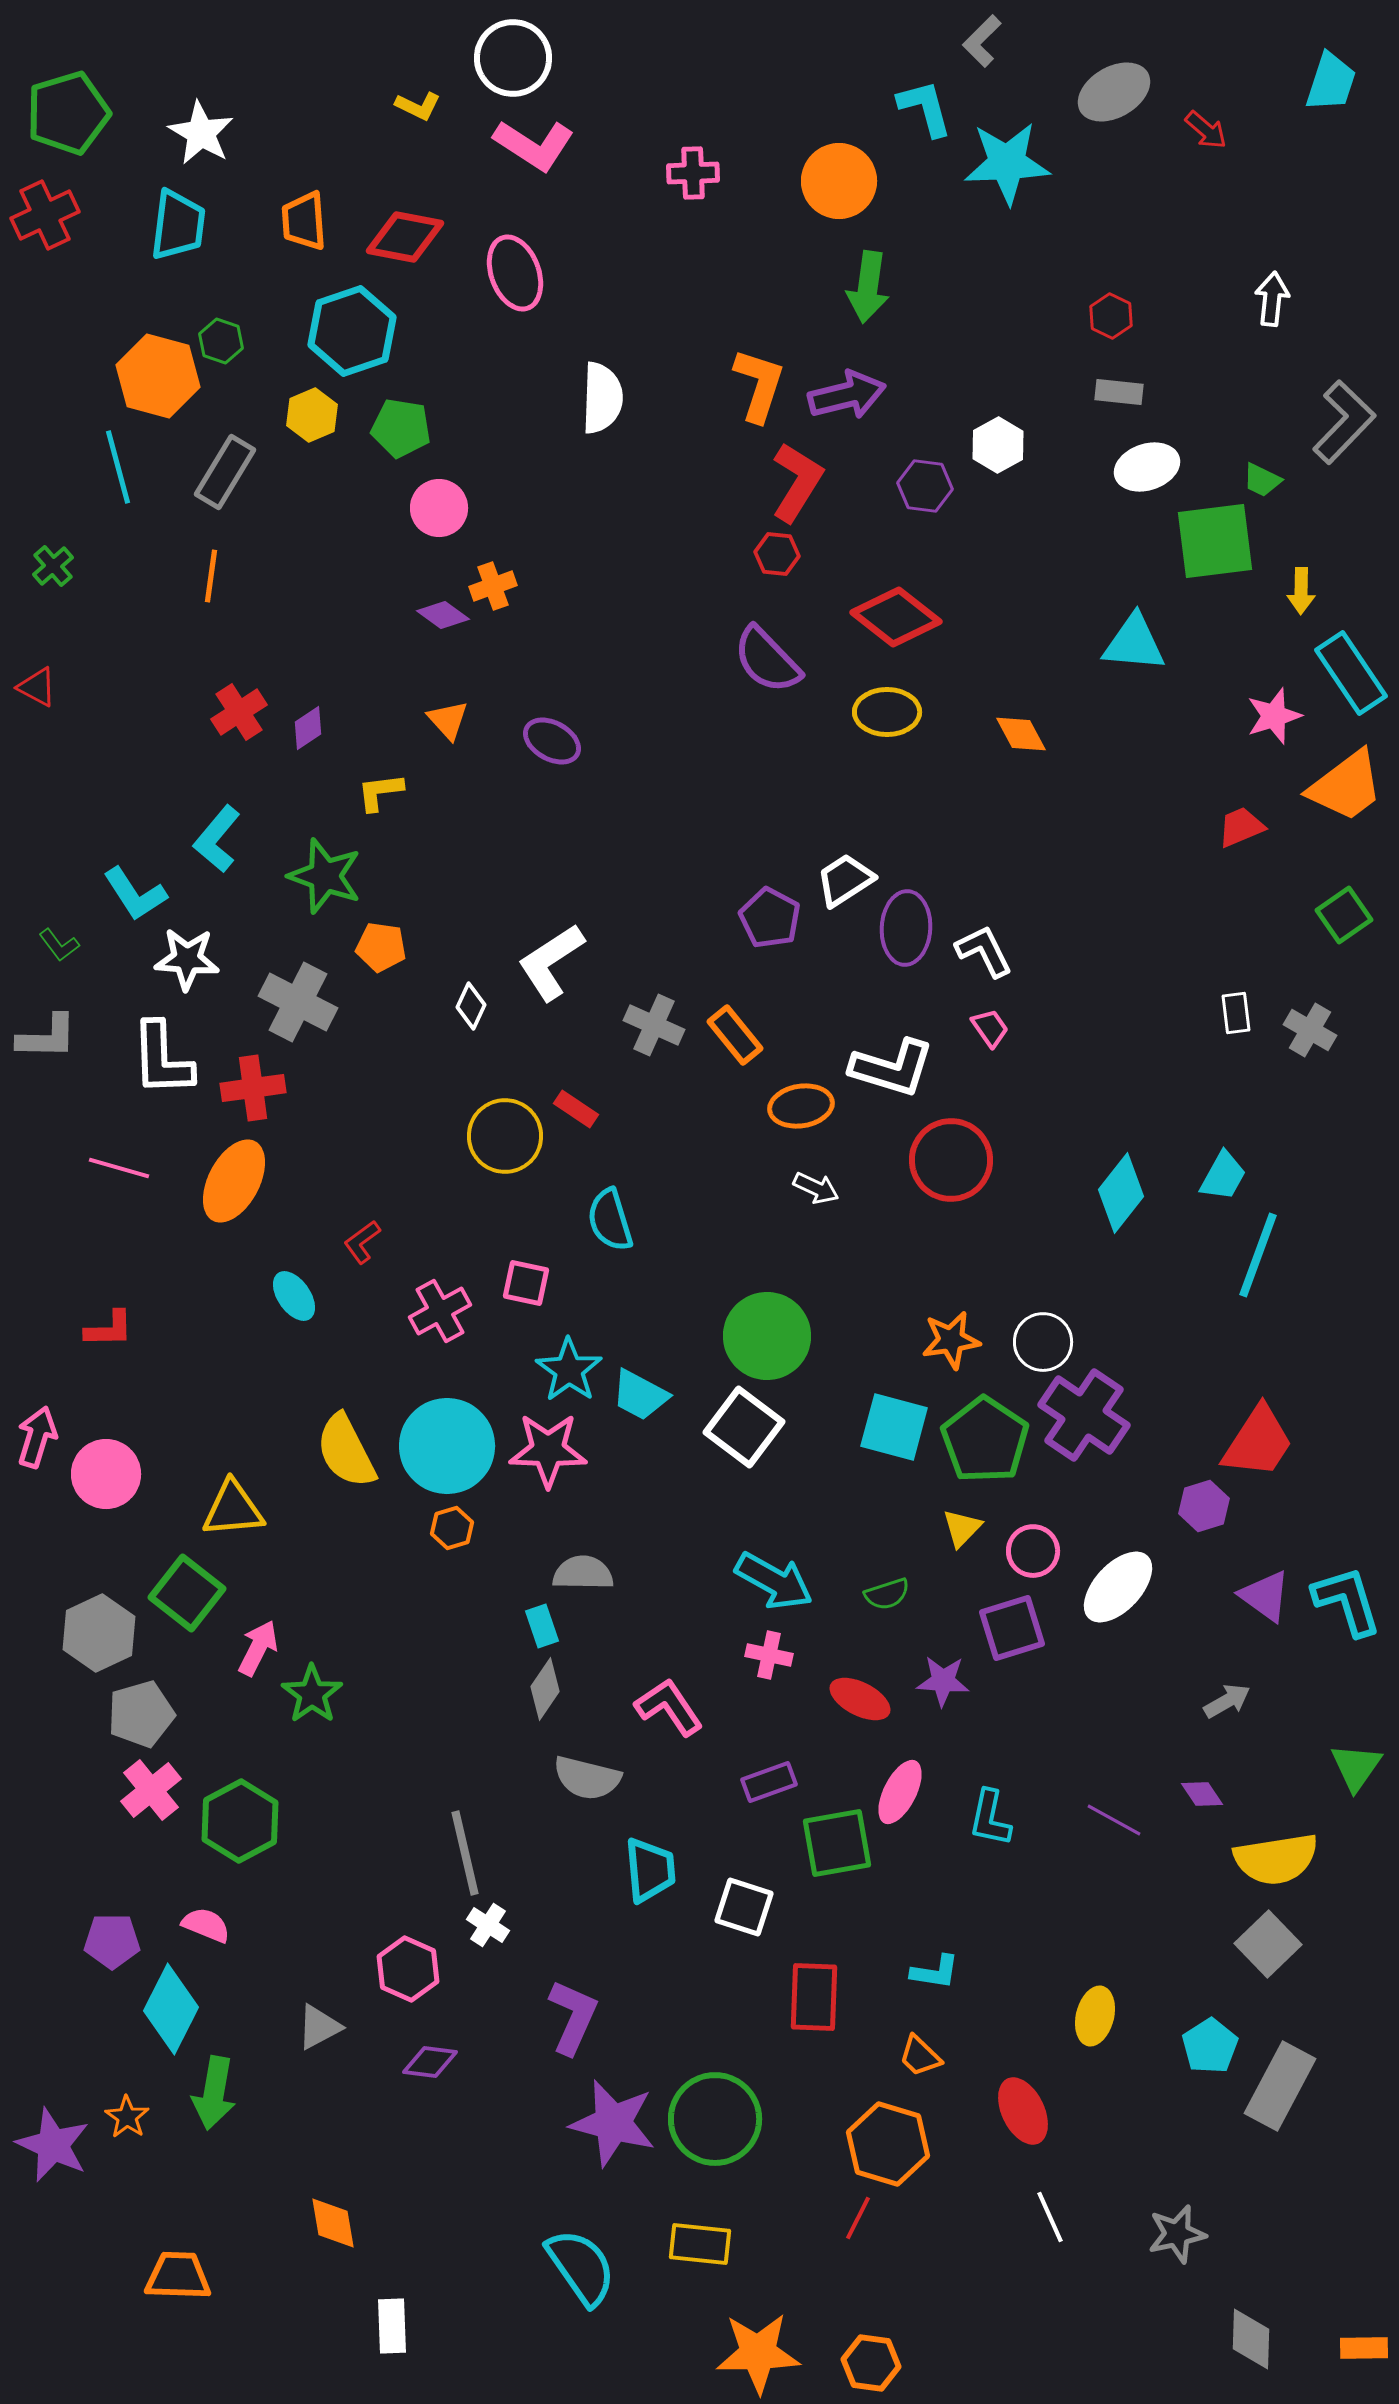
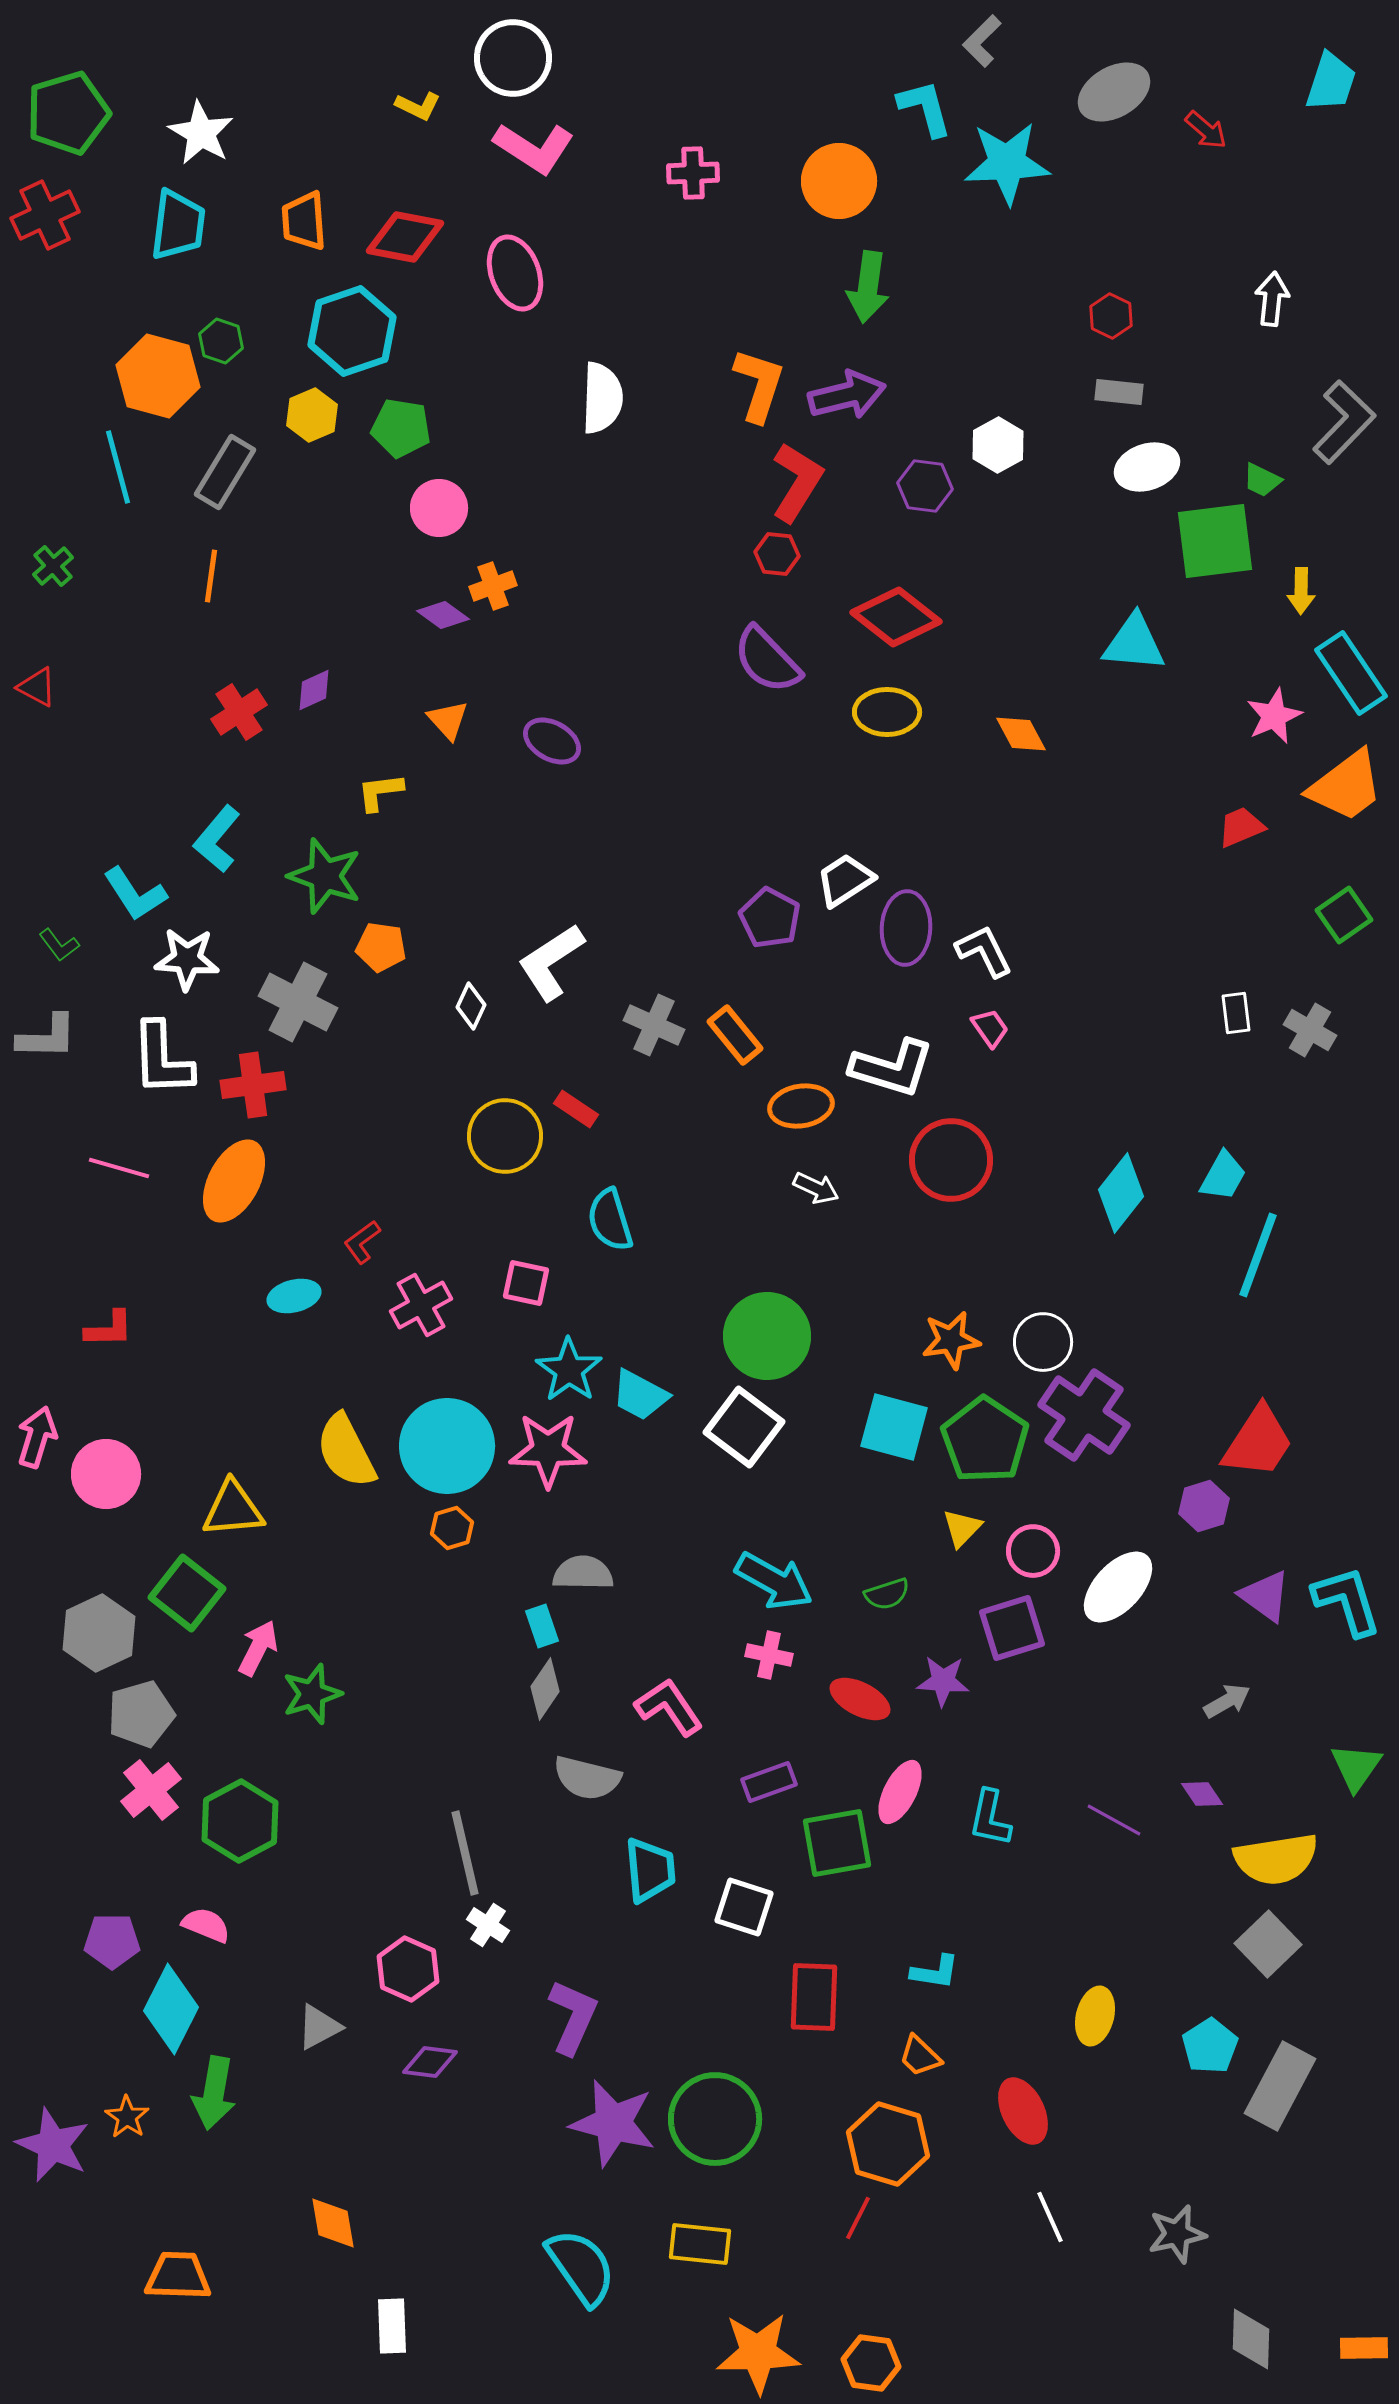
pink L-shape at (534, 145): moved 3 px down
pink star at (1274, 716): rotated 6 degrees counterclockwise
purple diamond at (308, 728): moved 6 px right, 38 px up; rotated 9 degrees clockwise
red cross at (253, 1088): moved 3 px up
cyan ellipse at (294, 1296): rotated 69 degrees counterclockwise
pink cross at (440, 1311): moved 19 px left, 6 px up
green star at (312, 1694): rotated 18 degrees clockwise
